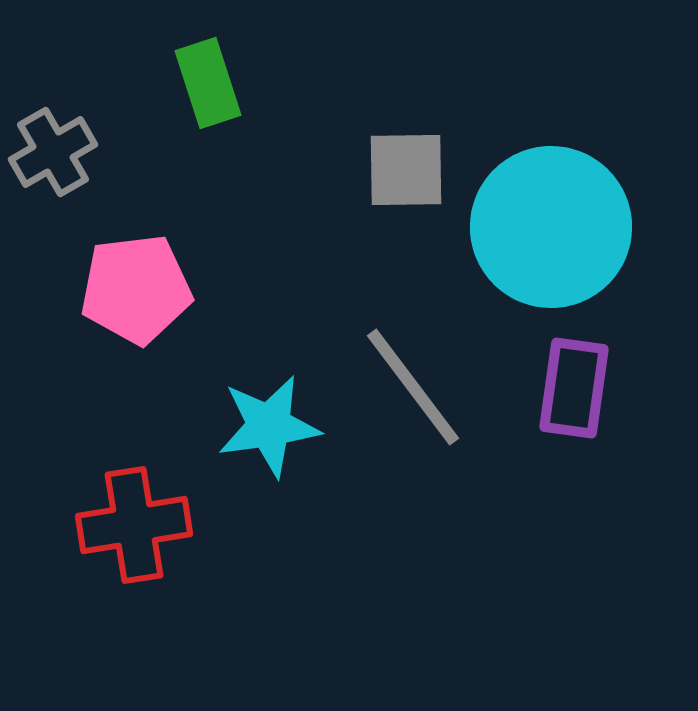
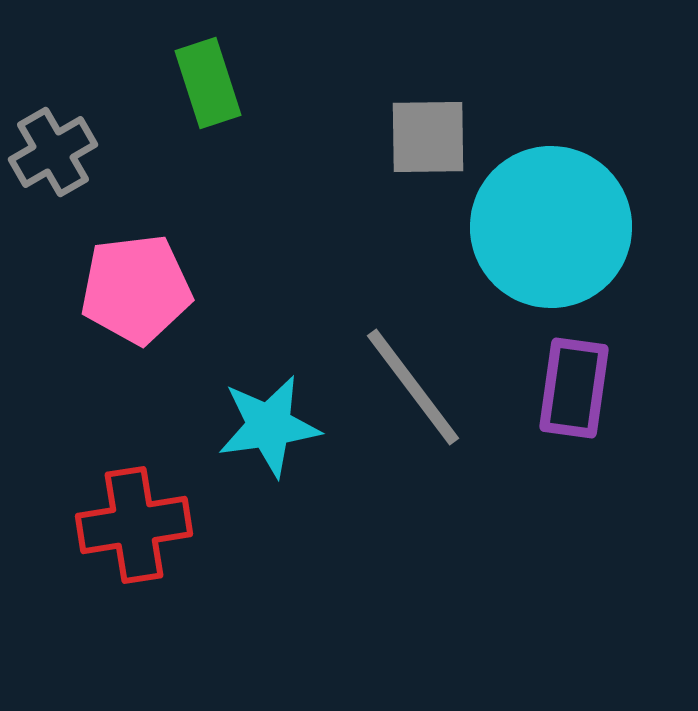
gray square: moved 22 px right, 33 px up
